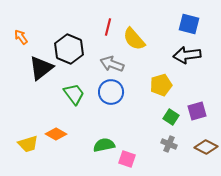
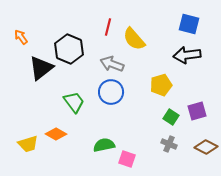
green trapezoid: moved 8 px down
